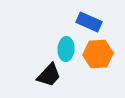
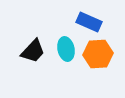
cyan ellipse: rotated 15 degrees counterclockwise
black trapezoid: moved 16 px left, 24 px up
